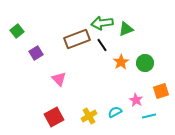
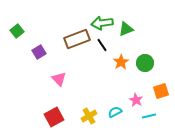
purple square: moved 3 px right, 1 px up
